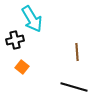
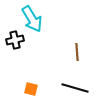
orange square: moved 9 px right, 22 px down; rotated 24 degrees counterclockwise
black line: moved 1 px right, 1 px down
